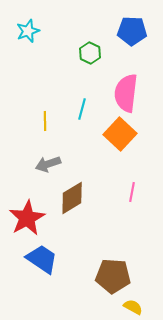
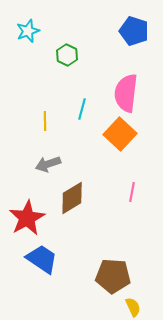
blue pentagon: moved 2 px right; rotated 16 degrees clockwise
green hexagon: moved 23 px left, 2 px down
yellow semicircle: rotated 36 degrees clockwise
